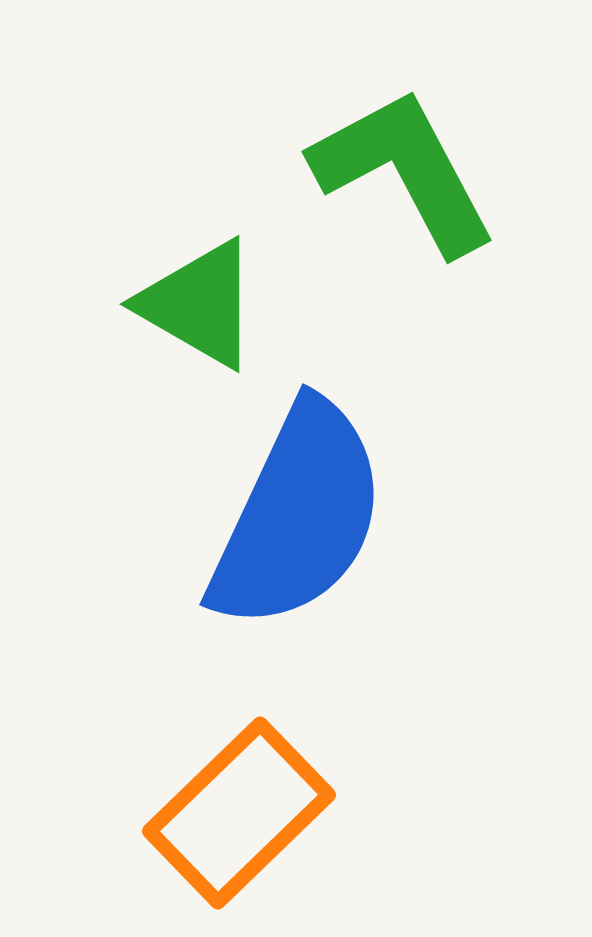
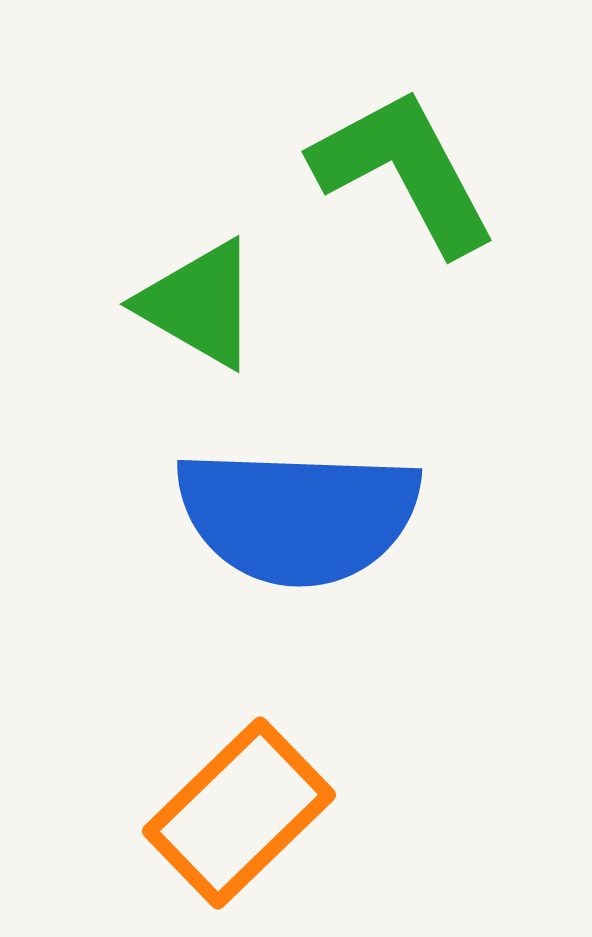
blue semicircle: rotated 67 degrees clockwise
